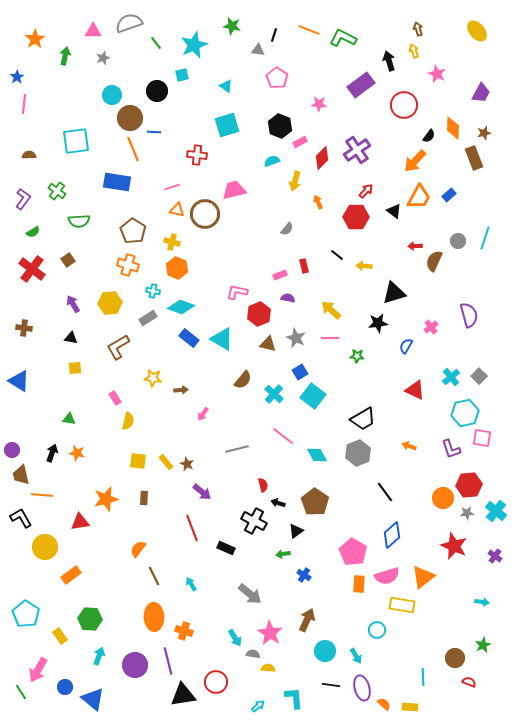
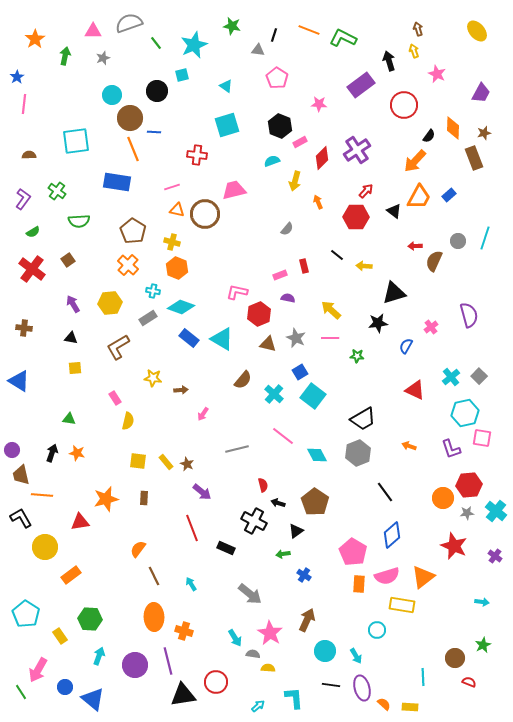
orange cross at (128, 265): rotated 25 degrees clockwise
